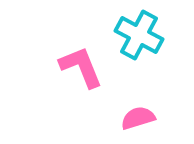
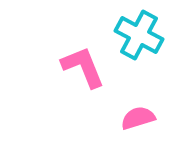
pink L-shape: moved 2 px right
